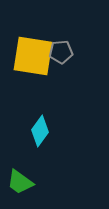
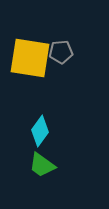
yellow square: moved 3 px left, 2 px down
green trapezoid: moved 22 px right, 17 px up
